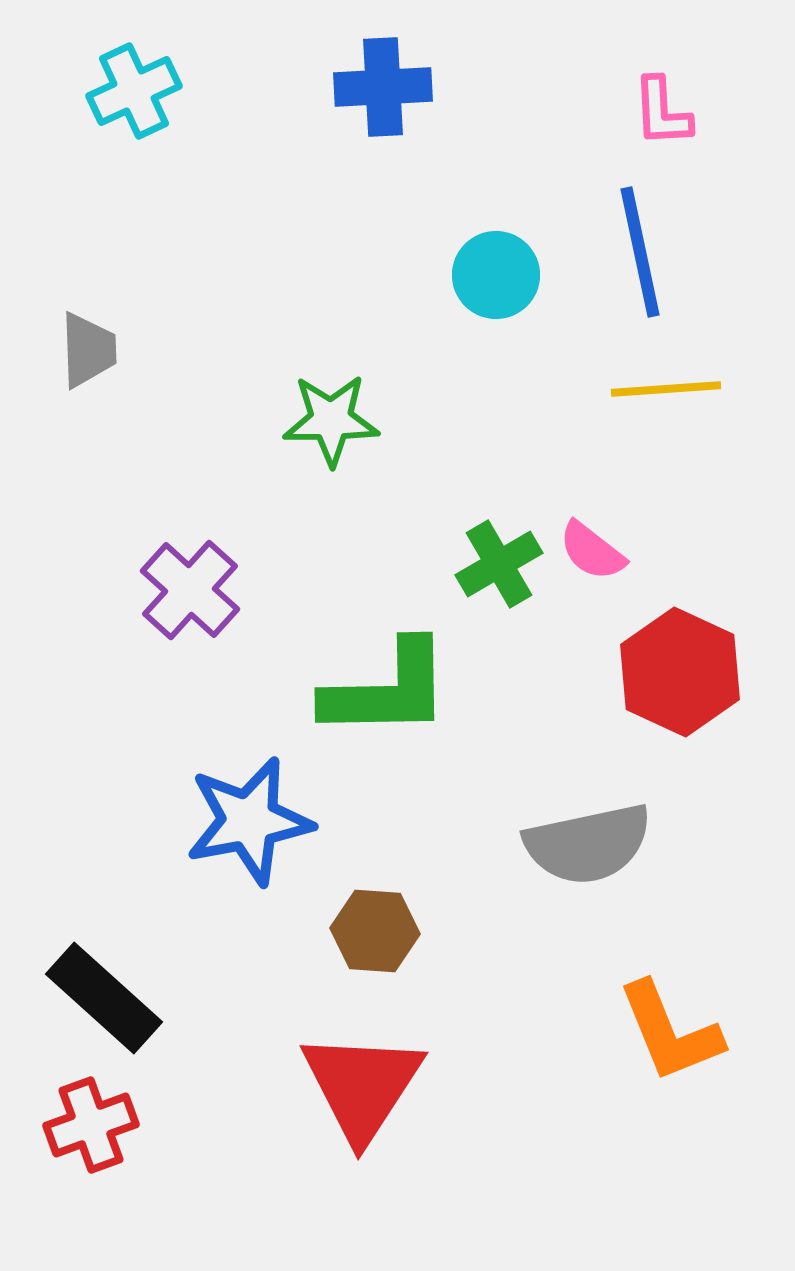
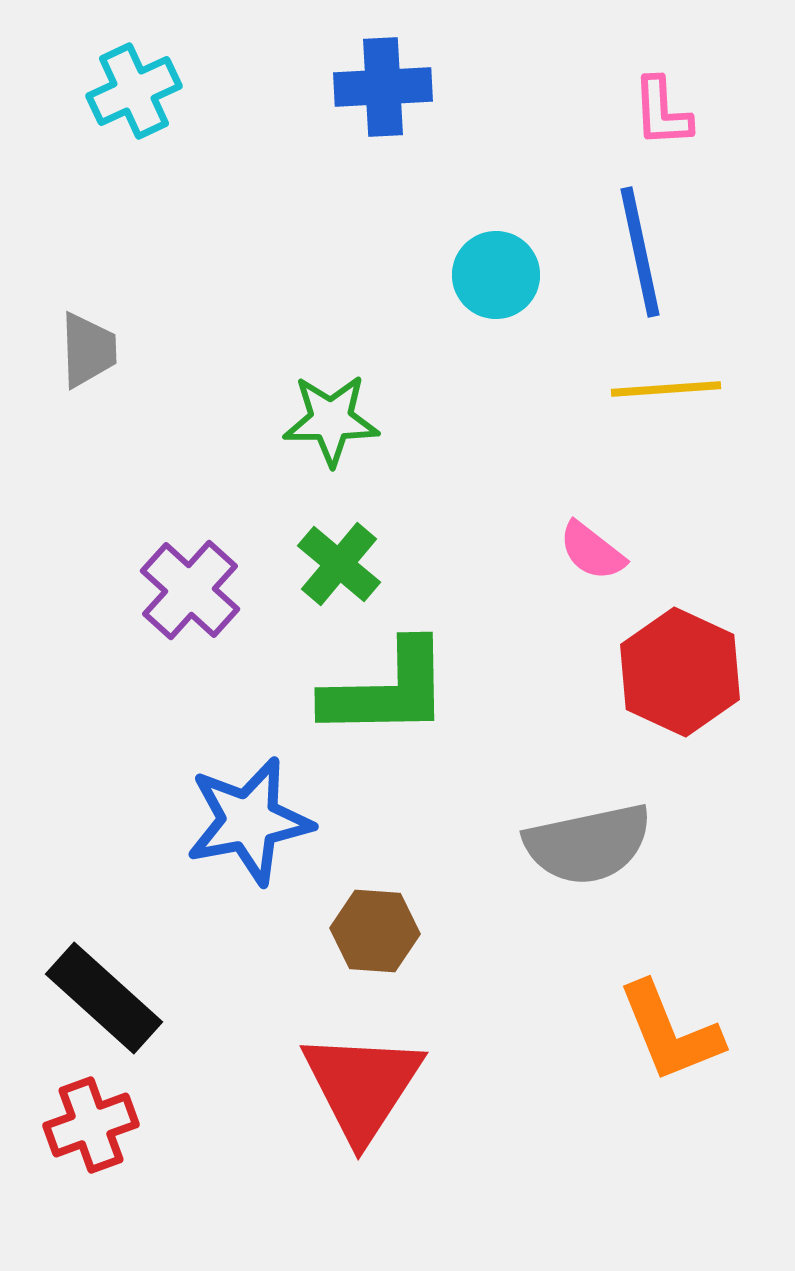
green cross: moved 160 px left; rotated 20 degrees counterclockwise
